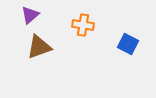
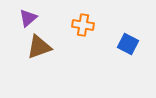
purple triangle: moved 2 px left, 3 px down
